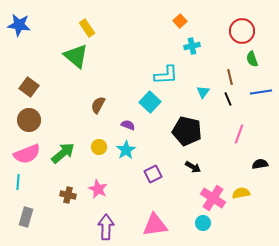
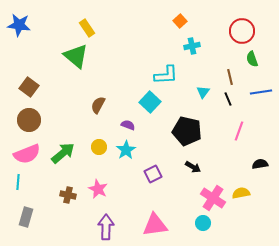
pink line: moved 3 px up
